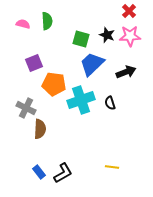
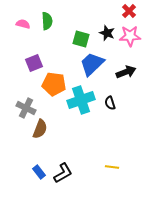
black star: moved 2 px up
brown semicircle: rotated 18 degrees clockwise
